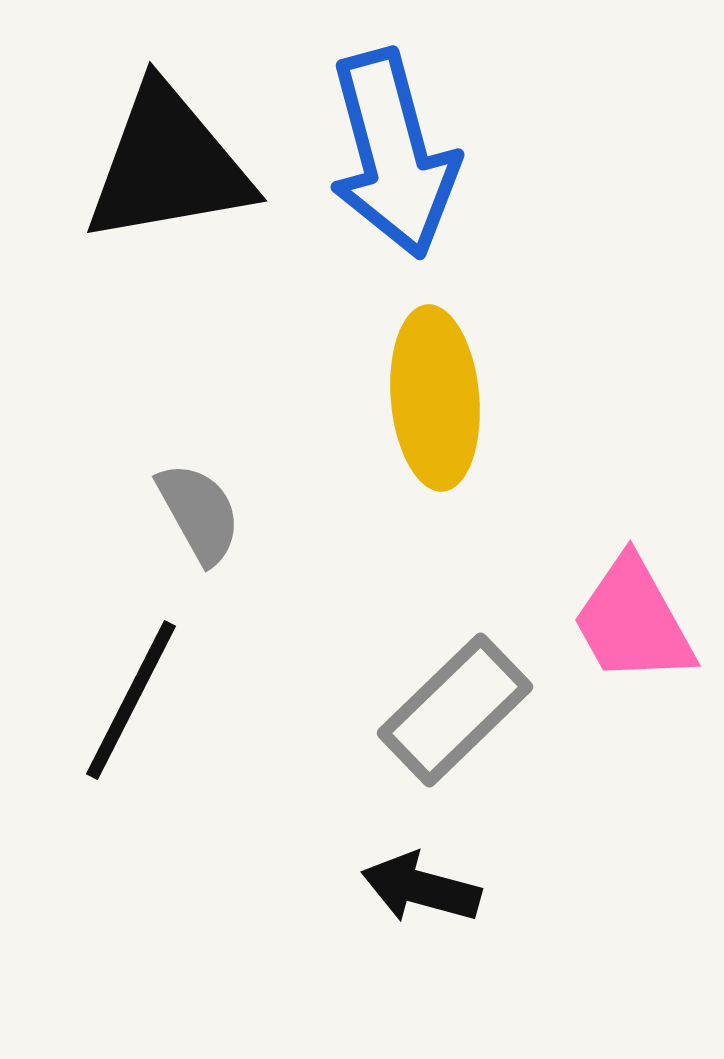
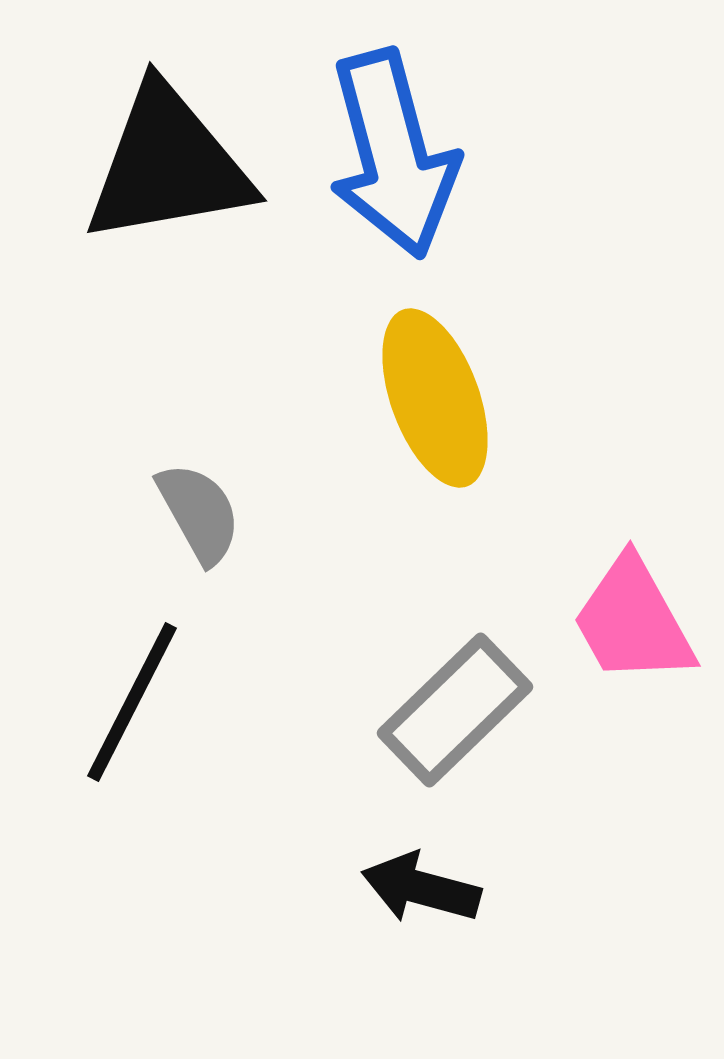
yellow ellipse: rotated 15 degrees counterclockwise
black line: moved 1 px right, 2 px down
